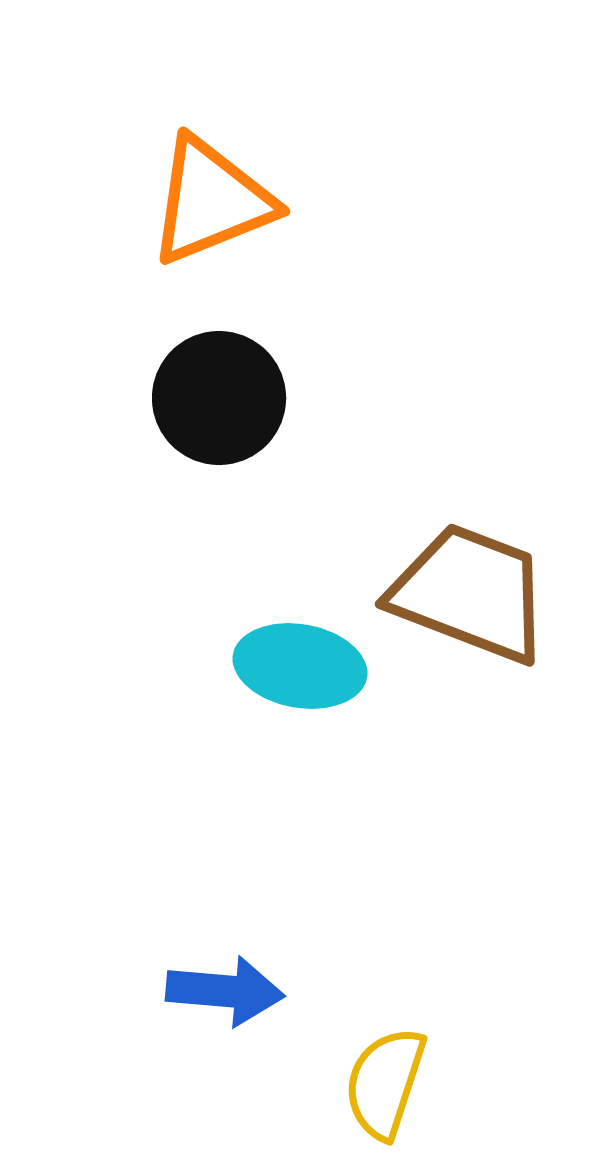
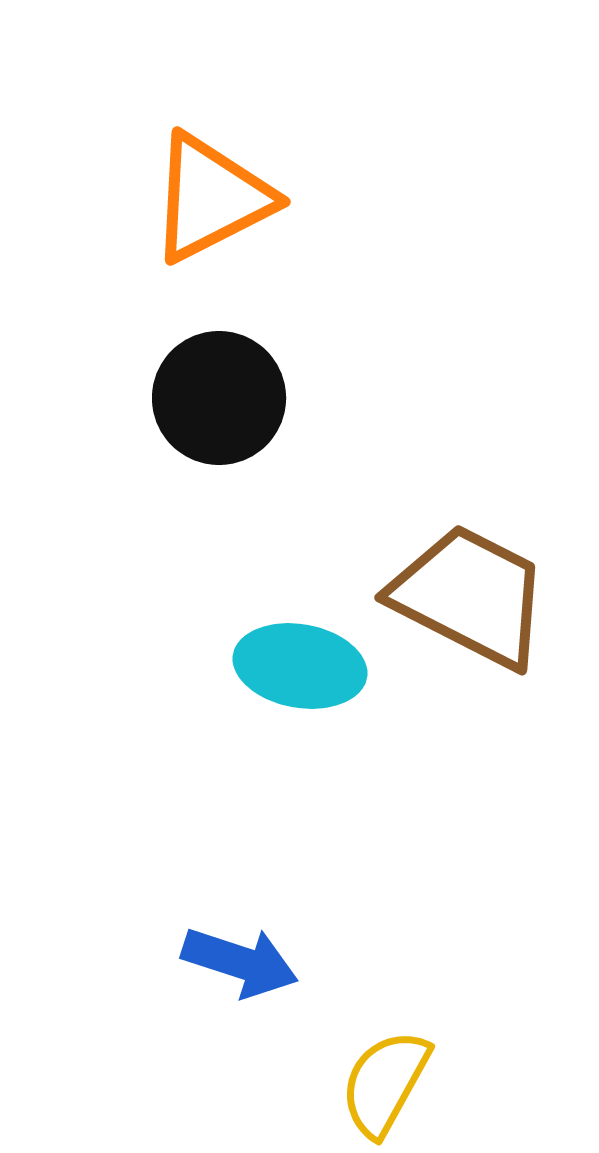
orange triangle: moved 3 px up; rotated 5 degrees counterclockwise
brown trapezoid: moved 3 px down; rotated 6 degrees clockwise
blue arrow: moved 15 px right, 29 px up; rotated 13 degrees clockwise
yellow semicircle: rotated 11 degrees clockwise
